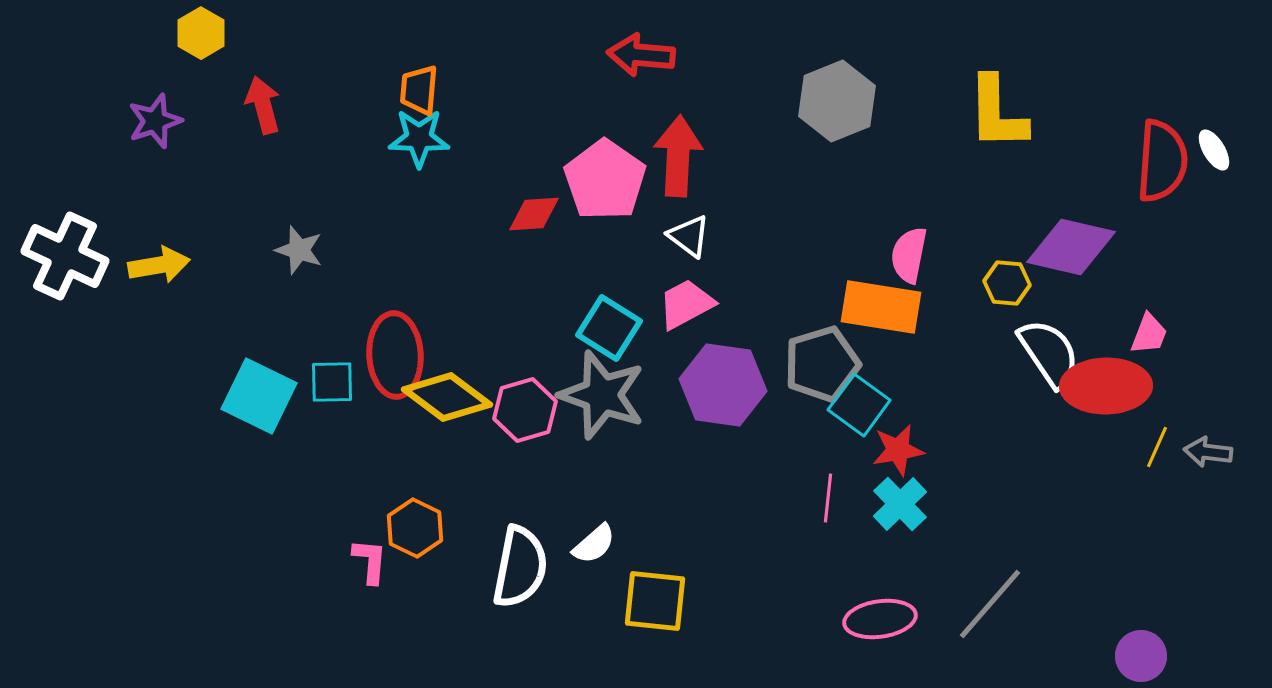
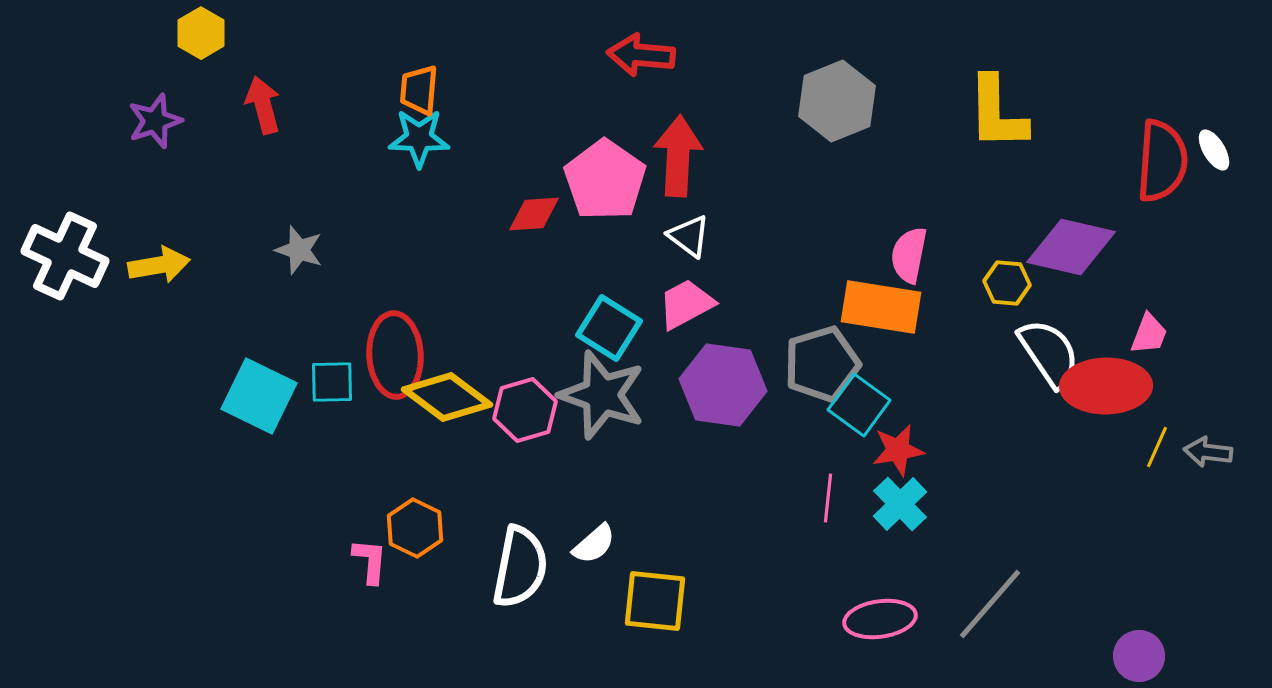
purple circle at (1141, 656): moved 2 px left
